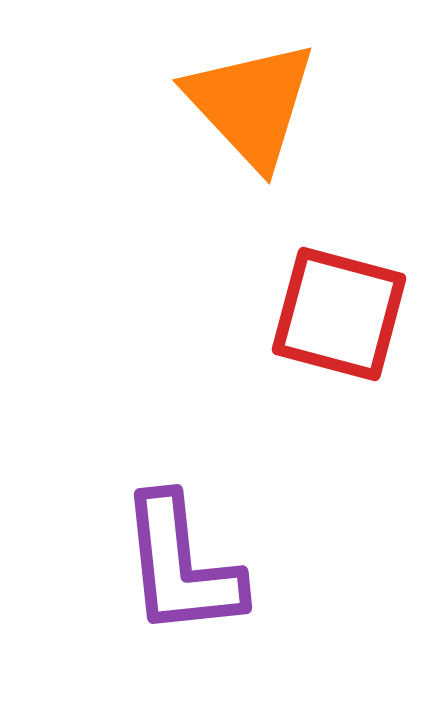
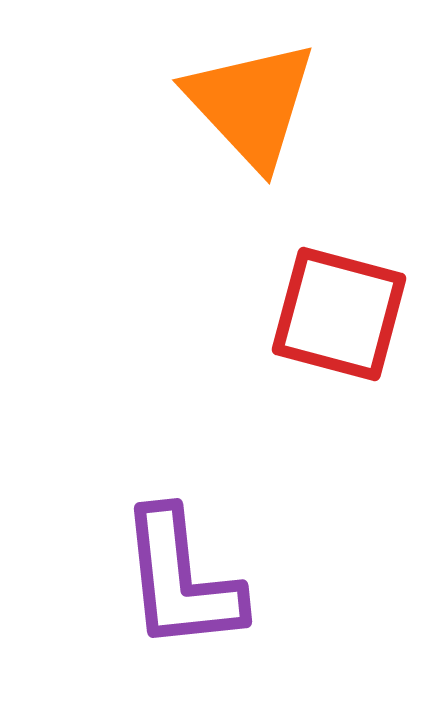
purple L-shape: moved 14 px down
